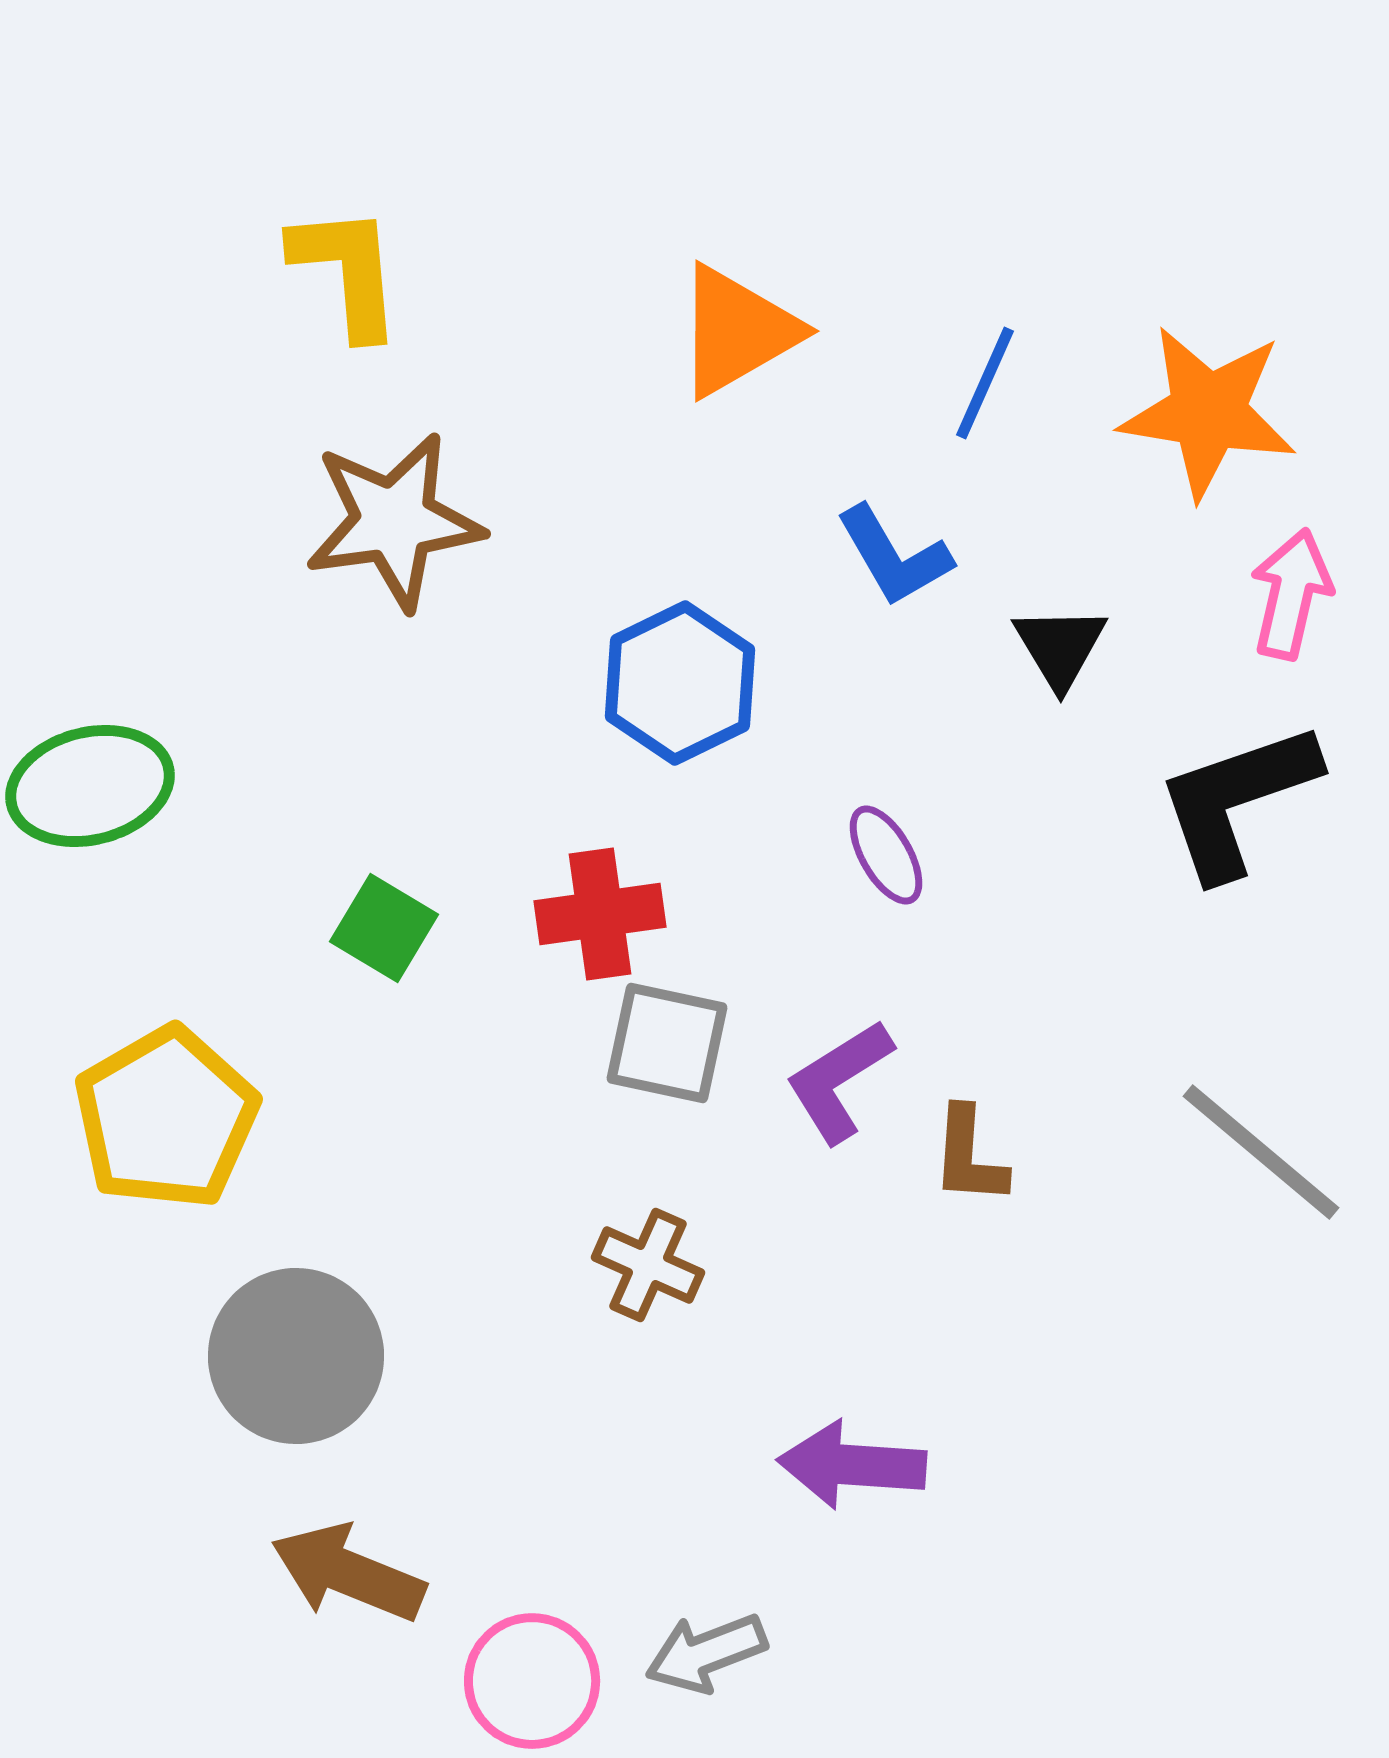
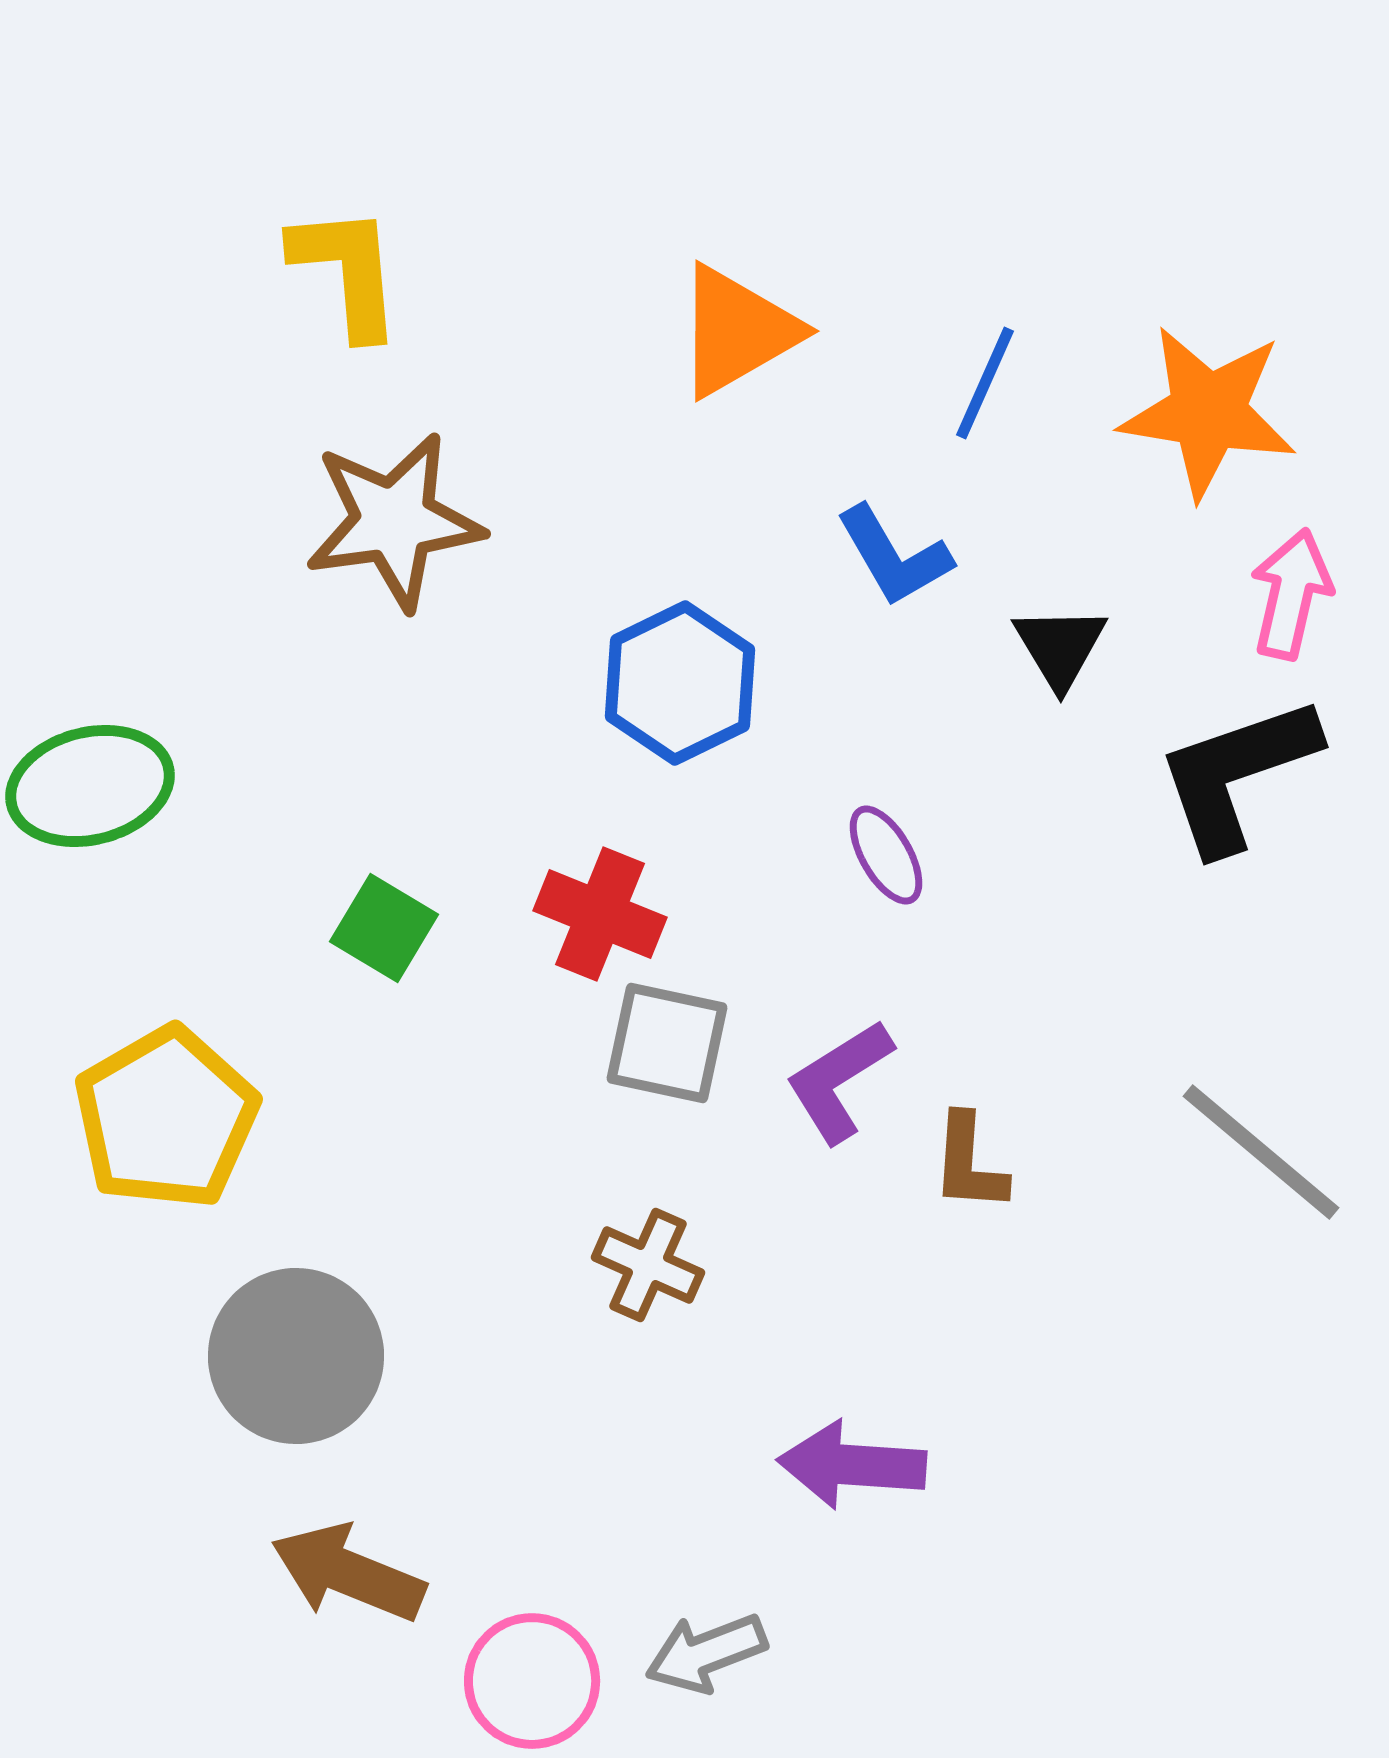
black L-shape: moved 26 px up
red cross: rotated 30 degrees clockwise
brown L-shape: moved 7 px down
